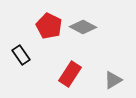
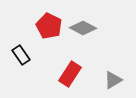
gray diamond: moved 1 px down
